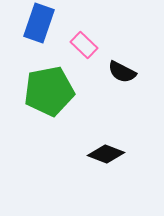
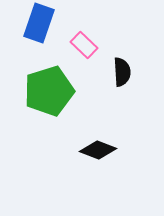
black semicircle: rotated 120 degrees counterclockwise
green pentagon: rotated 6 degrees counterclockwise
black diamond: moved 8 px left, 4 px up
